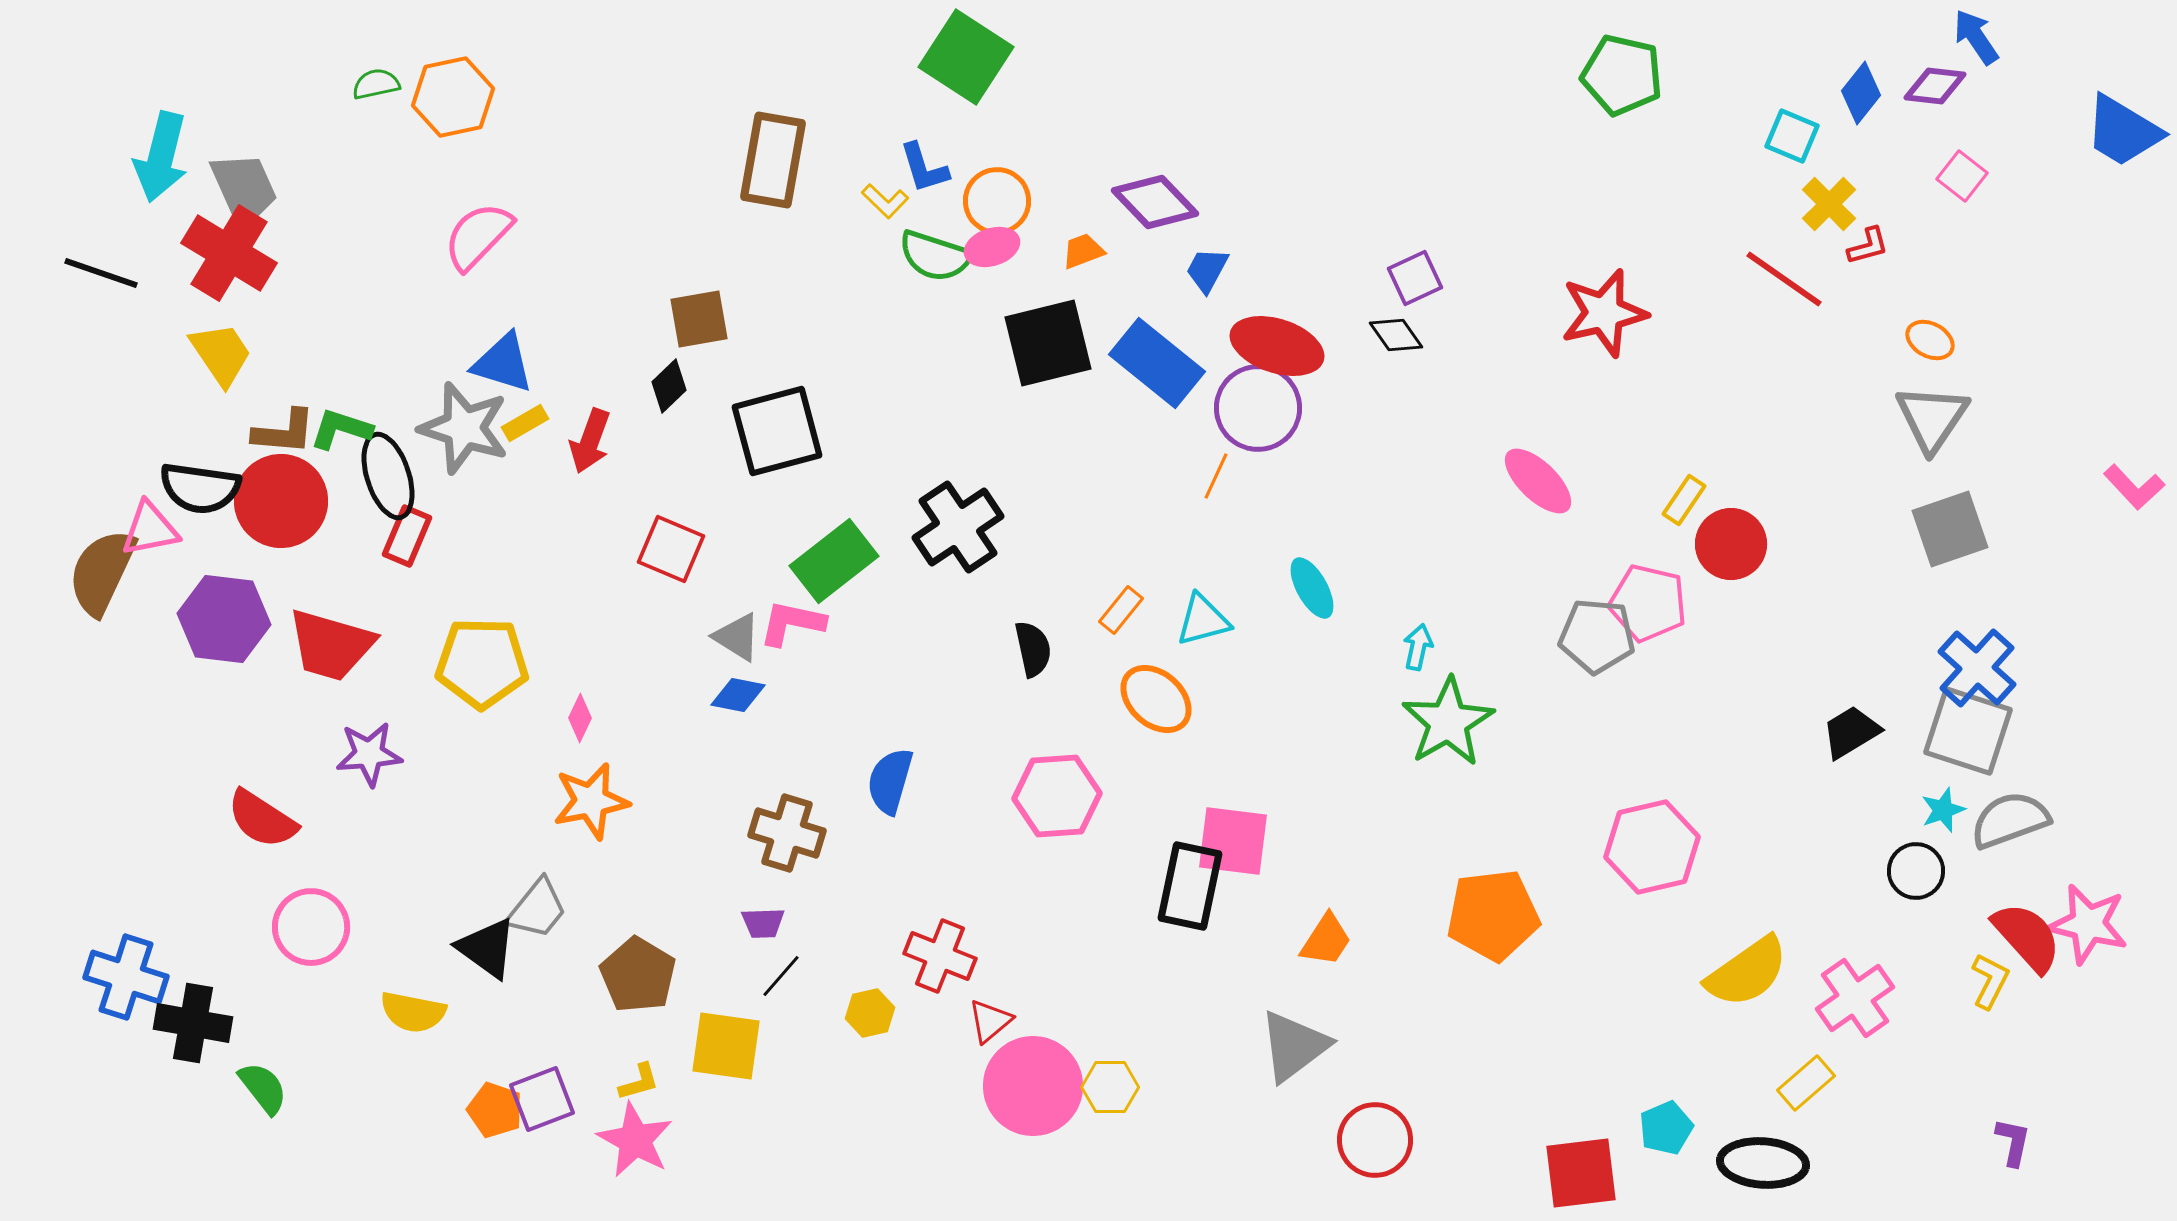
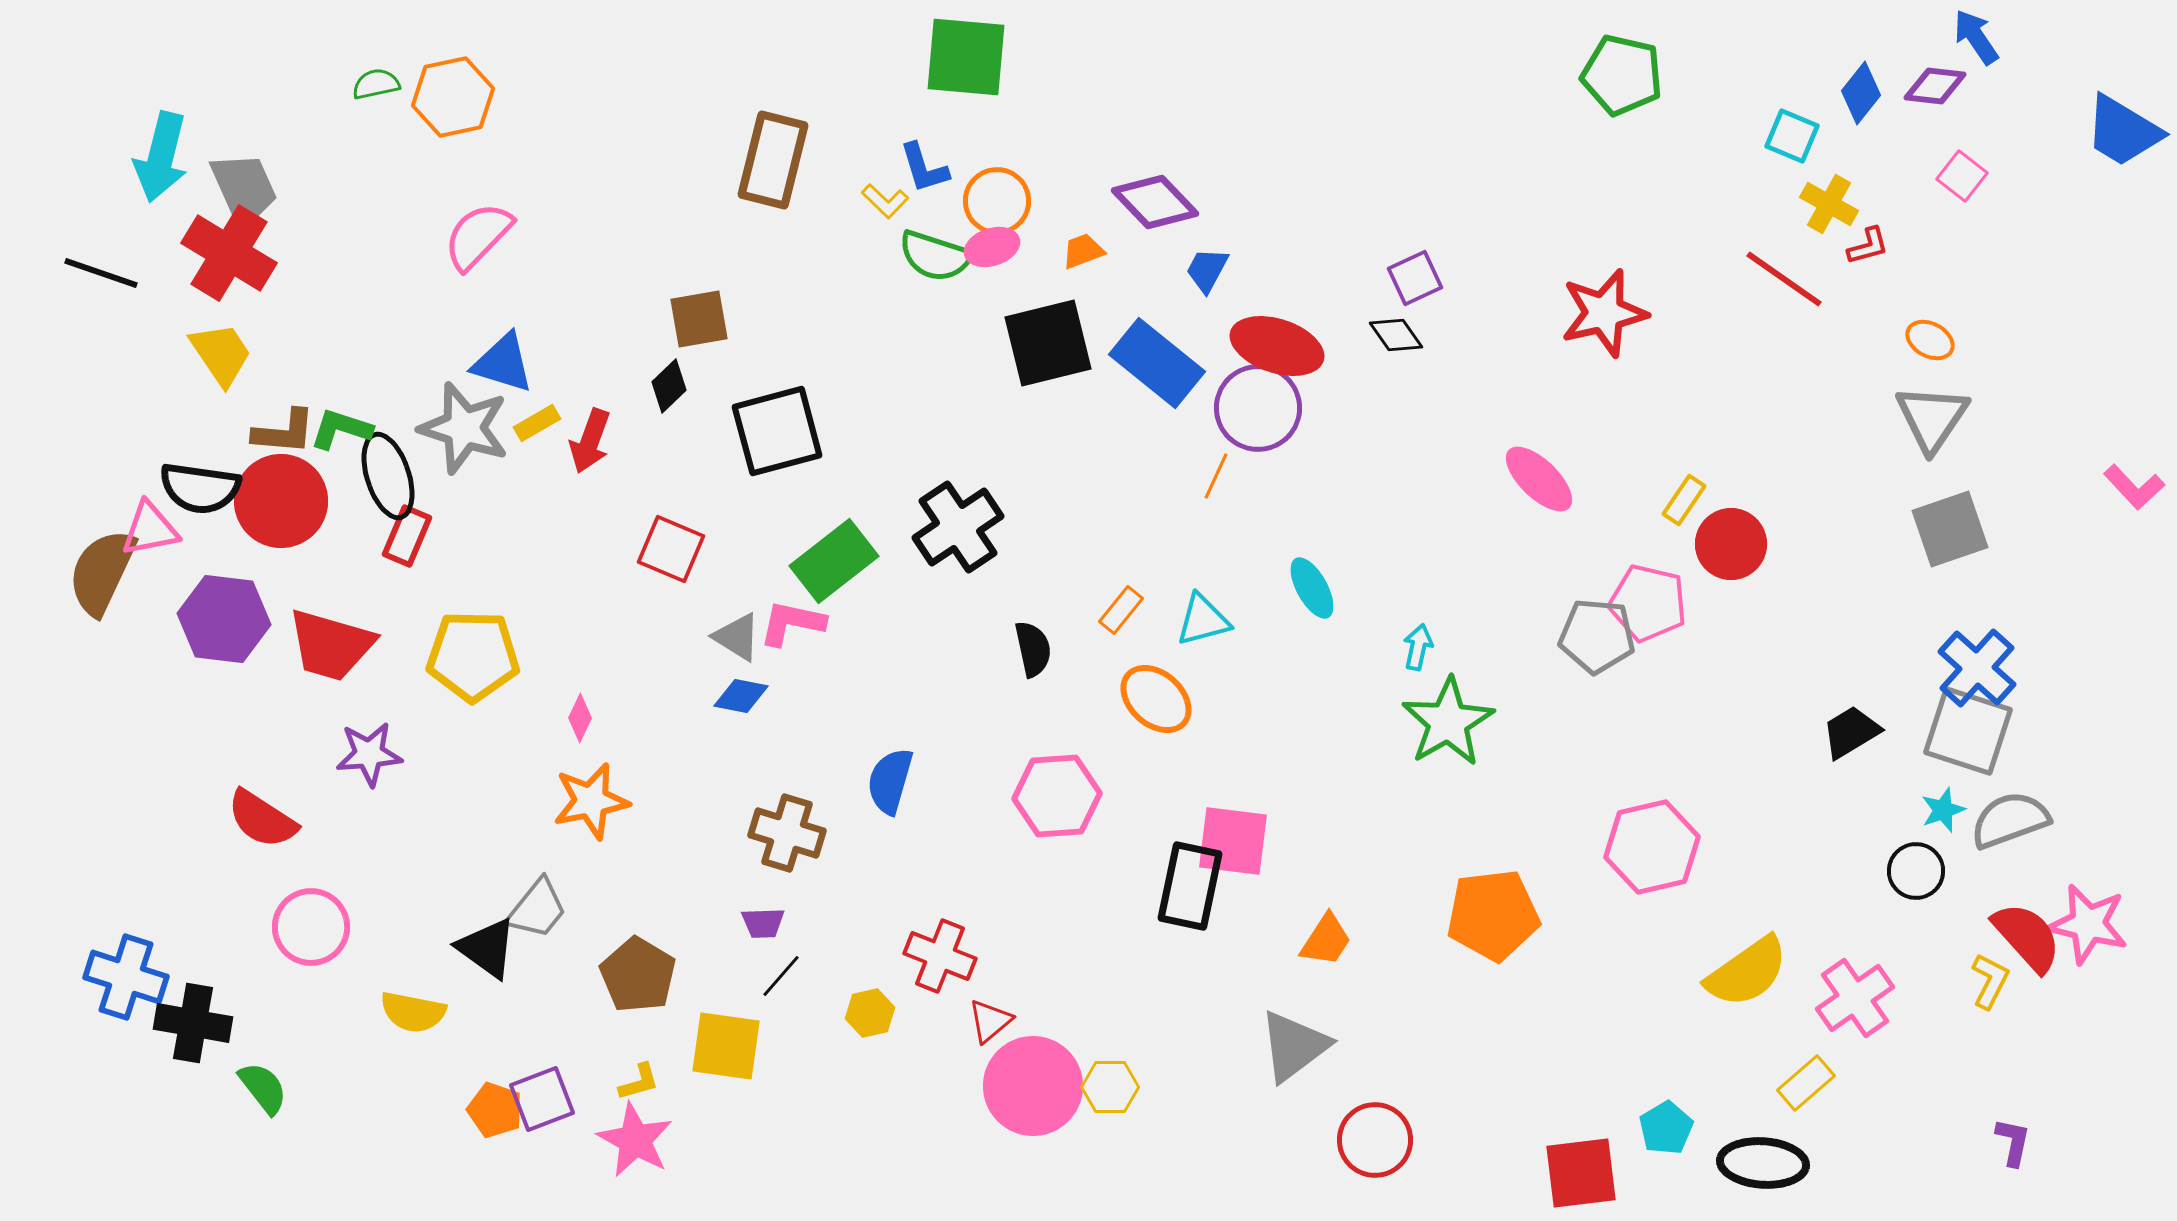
green square at (966, 57): rotated 28 degrees counterclockwise
brown rectangle at (773, 160): rotated 4 degrees clockwise
yellow cross at (1829, 204): rotated 16 degrees counterclockwise
yellow rectangle at (525, 423): moved 12 px right
pink ellipse at (1538, 481): moved 1 px right, 2 px up
yellow pentagon at (482, 663): moved 9 px left, 7 px up
blue diamond at (738, 695): moved 3 px right, 1 px down
cyan pentagon at (1666, 1128): rotated 8 degrees counterclockwise
